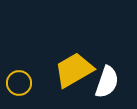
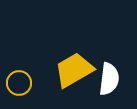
white semicircle: moved 2 px right, 3 px up; rotated 12 degrees counterclockwise
